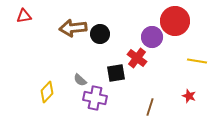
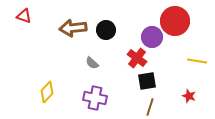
red triangle: rotated 28 degrees clockwise
black circle: moved 6 px right, 4 px up
black square: moved 31 px right, 8 px down
gray semicircle: moved 12 px right, 17 px up
